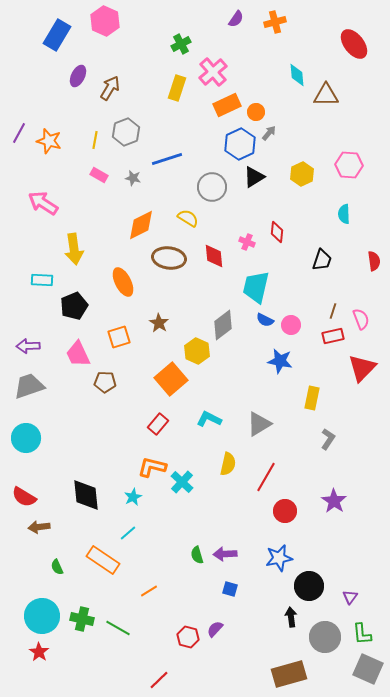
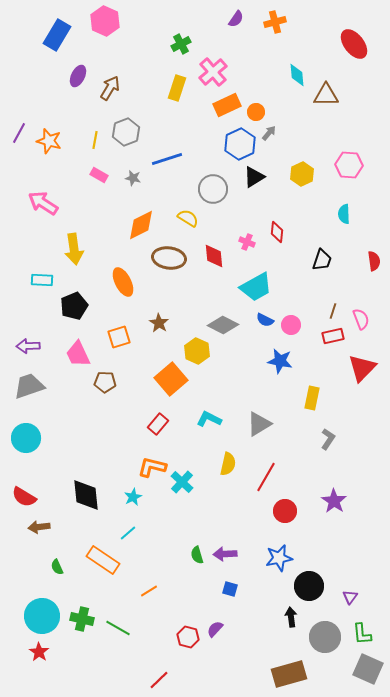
gray circle at (212, 187): moved 1 px right, 2 px down
cyan trapezoid at (256, 287): rotated 132 degrees counterclockwise
gray diamond at (223, 325): rotated 64 degrees clockwise
